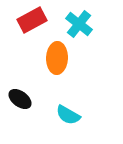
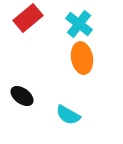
red rectangle: moved 4 px left, 2 px up; rotated 12 degrees counterclockwise
orange ellipse: moved 25 px right; rotated 12 degrees counterclockwise
black ellipse: moved 2 px right, 3 px up
